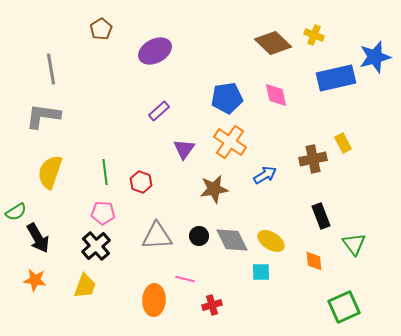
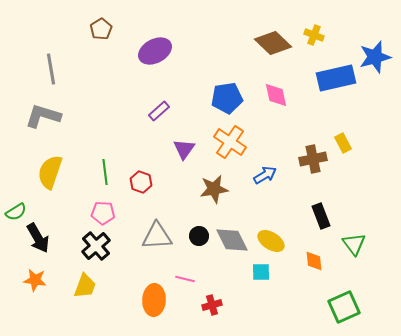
gray L-shape: rotated 9 degrees clockwise
